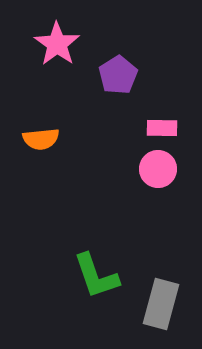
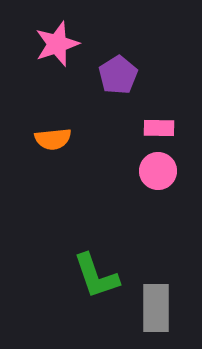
pink star: rotated 18 degrees clockwise
pink rectangle: moved 3 px left
orange semicircle: moved 12 px right
pink circle: moved 2 px down
gray rectangle: moved 5 px left, 4 px down; rotated 15 degrees counterclockwise
